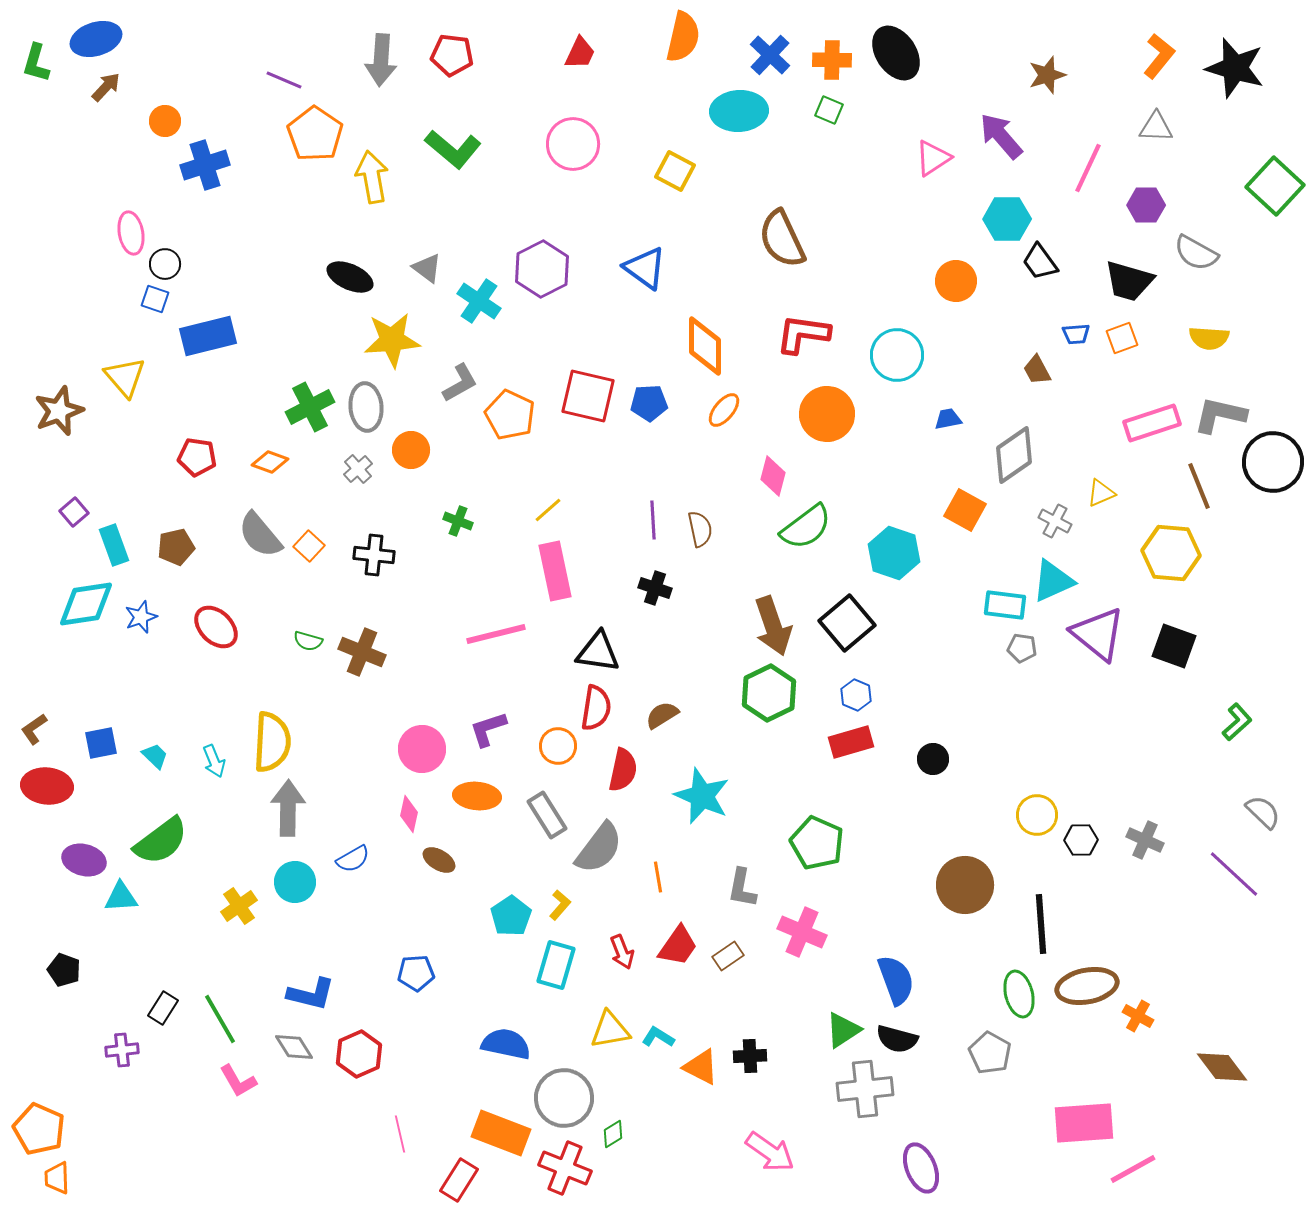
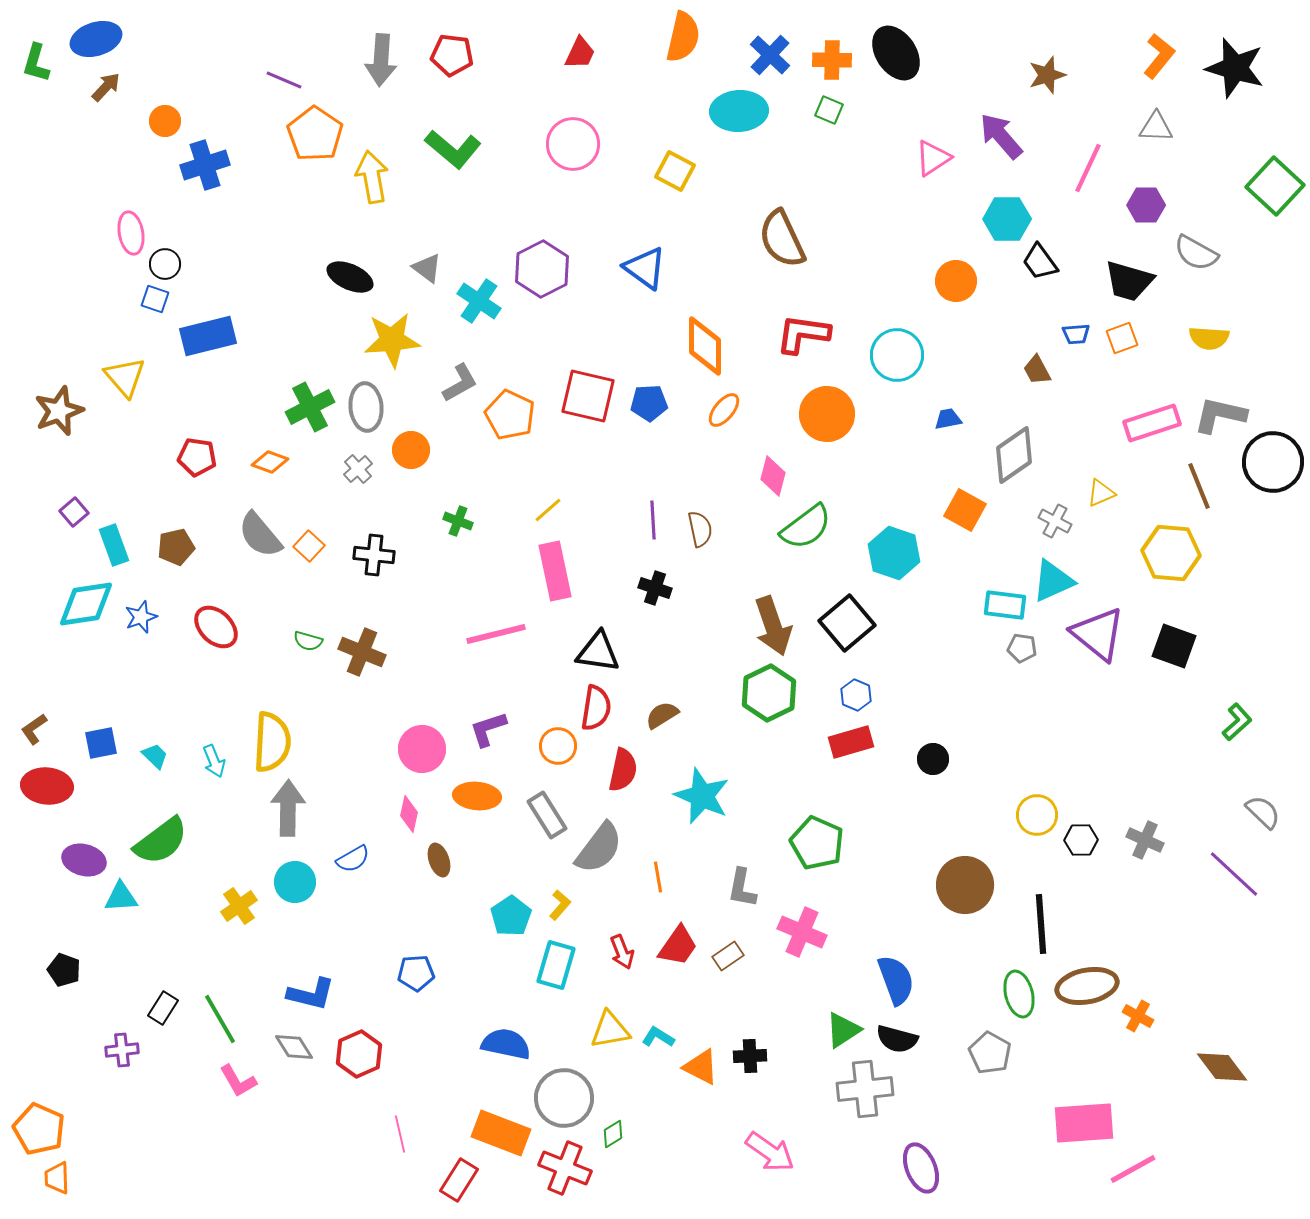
brown ellipse at (439, 860): rotated 40 degrees clockwise
